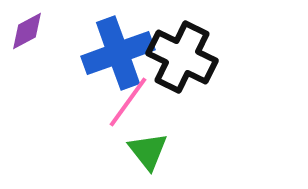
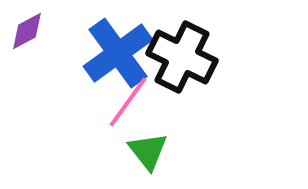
blue cross: rotated 16 degrees counterclockwise
